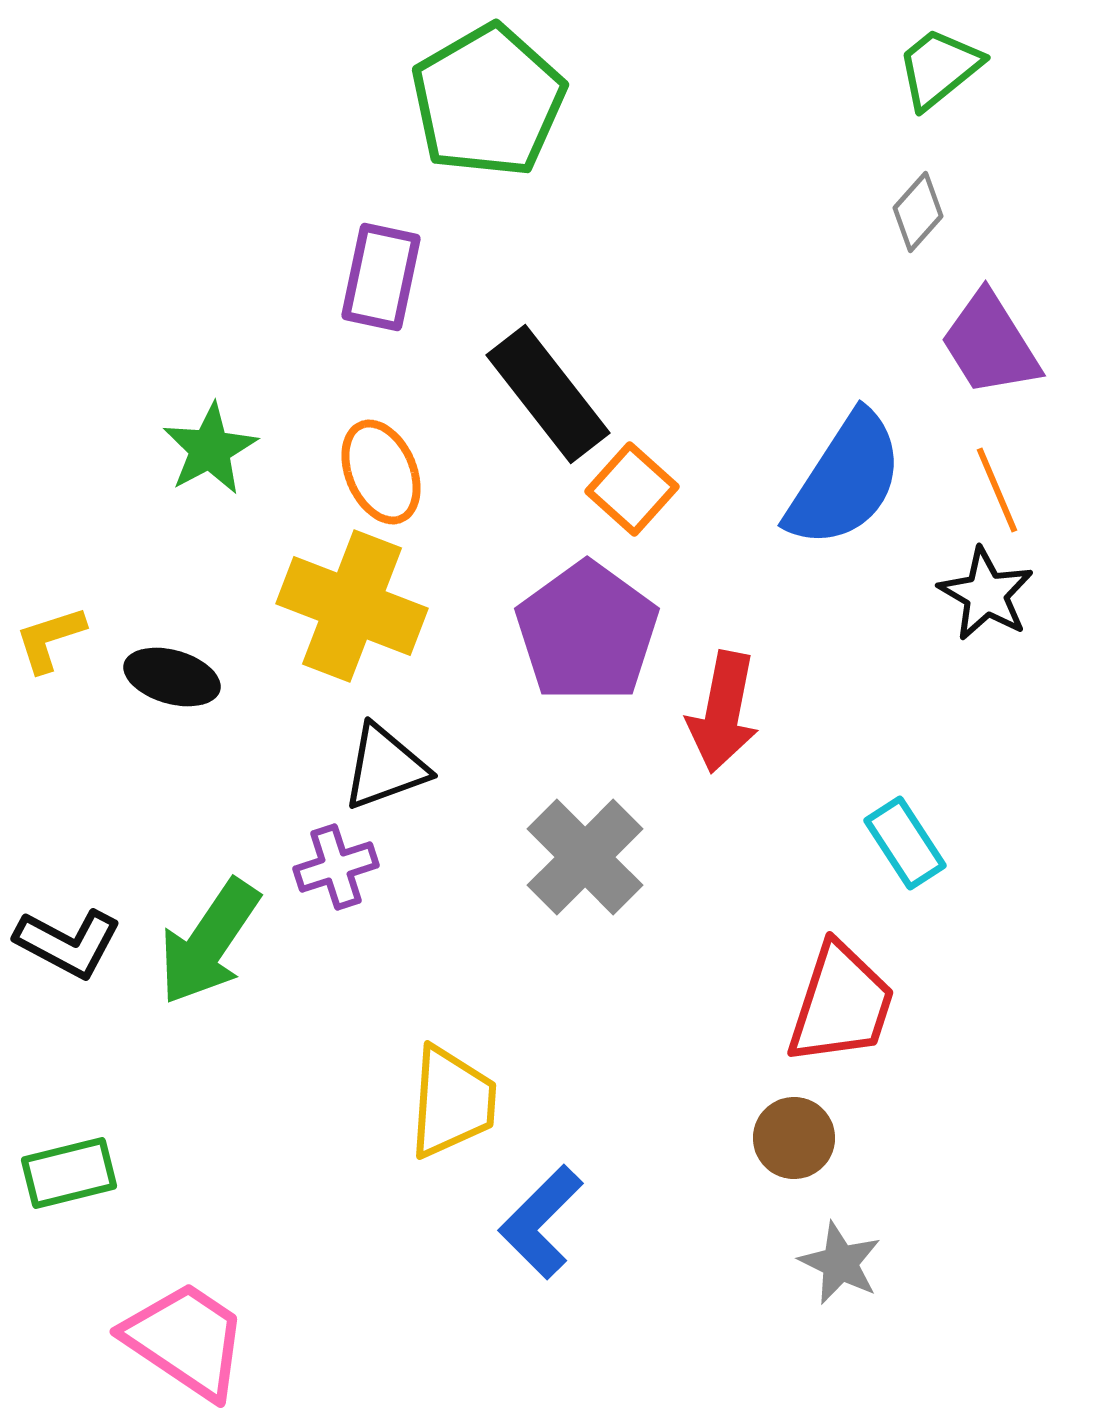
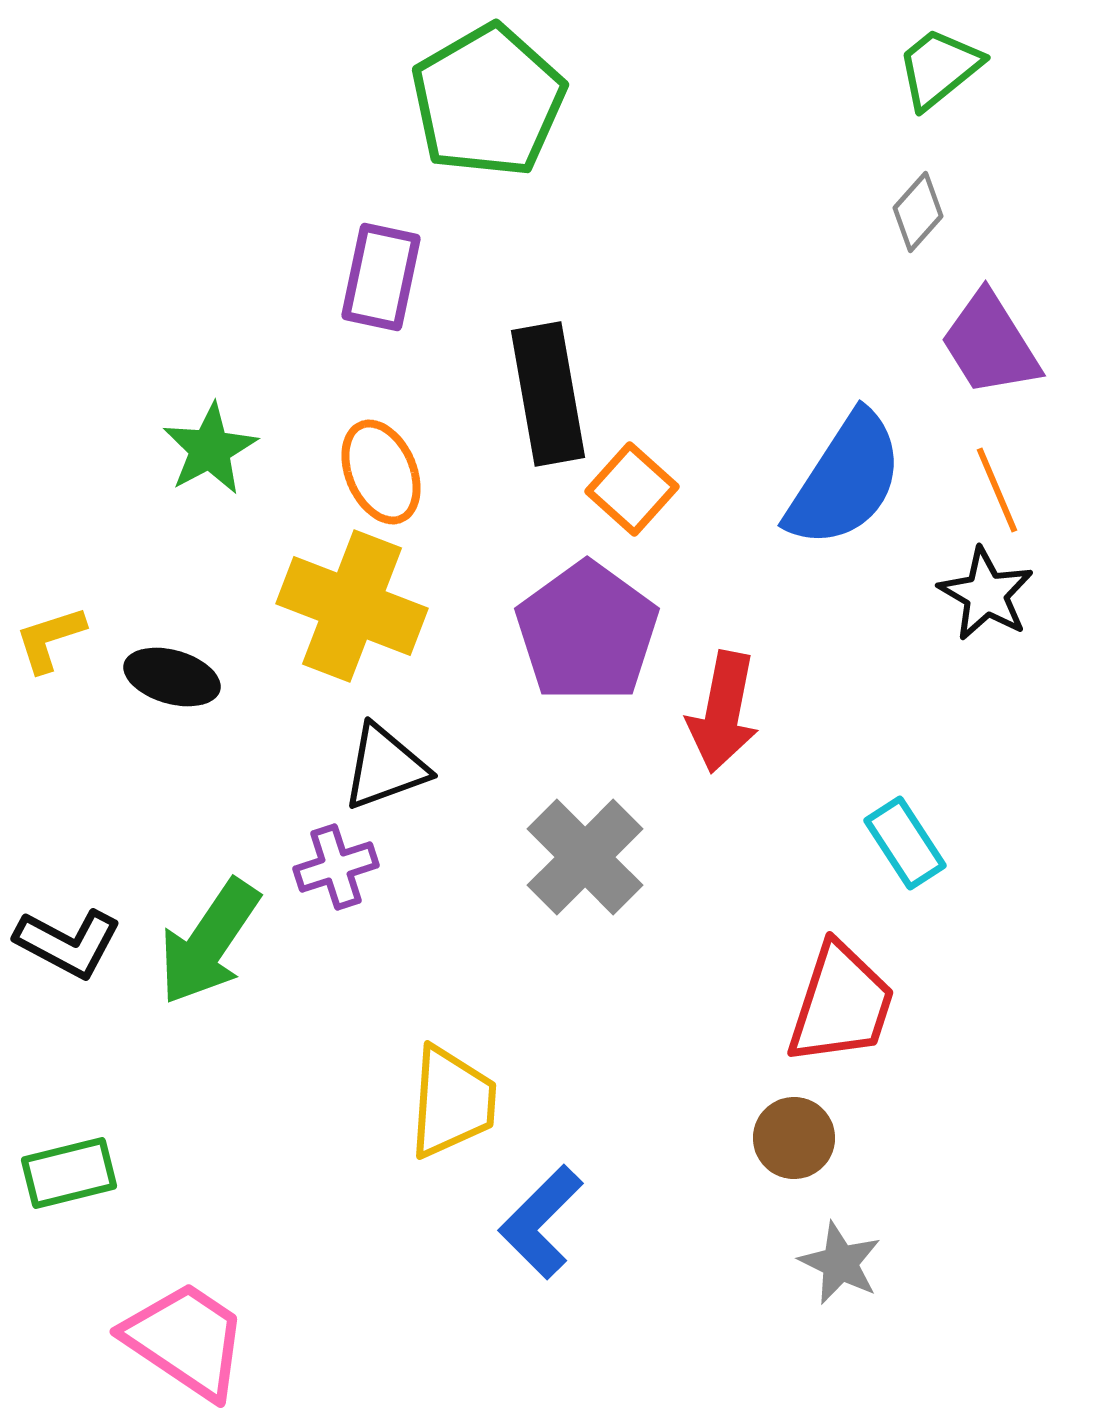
black rectangle: rotated 28 degrees clockwise
